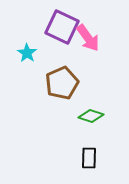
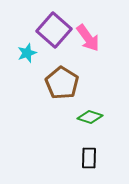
purple square: moved 8 px left, 3 px down; rotated 16 degrees clockwise
cyan star: rotated 18 degrees clockwise
brown pentagon: rotated 16 degrees counterclockwise
green diamond: moved 1 px left, 1 px down
